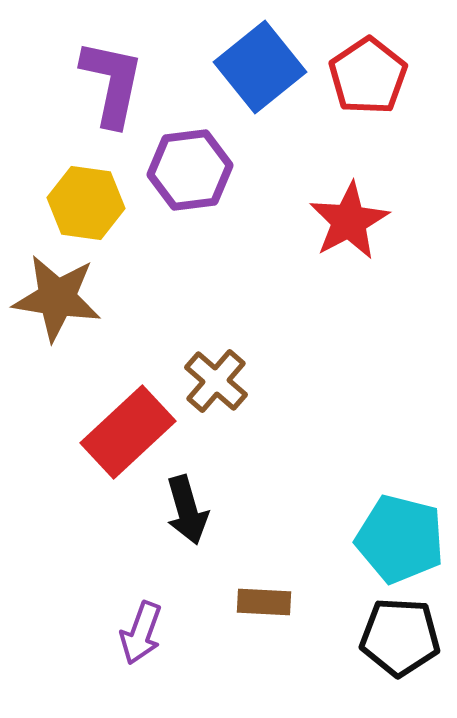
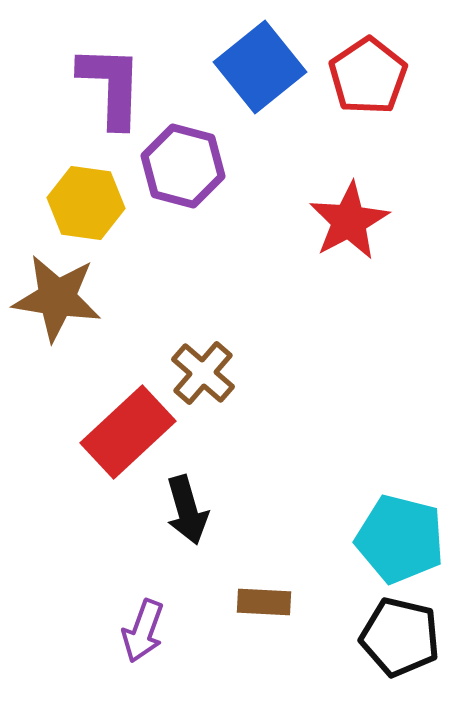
purple L-shape: moved 1 px left, 3 px down; rotated 10 degrees counterclockwise
purple hexagon: moved 7 px left, 4 px up; rotated 22 degrees clockwise
brown cross: moved 13 px left, 8 px up
purple arrow: moved 2 px right, 2 px up
black pentagon: rotated 10 degrees clockwise
